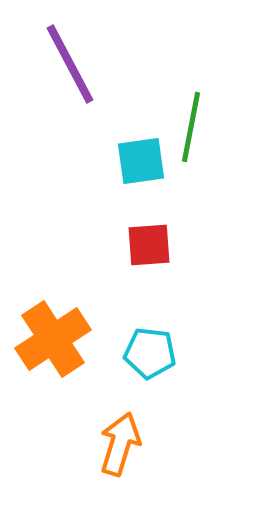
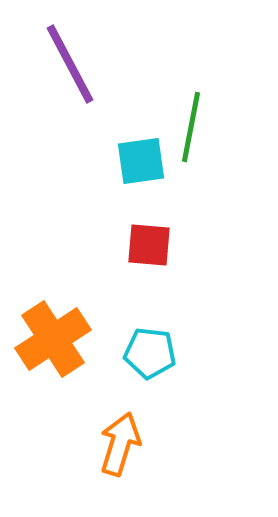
red square: rotated 9 degrees clockwise
